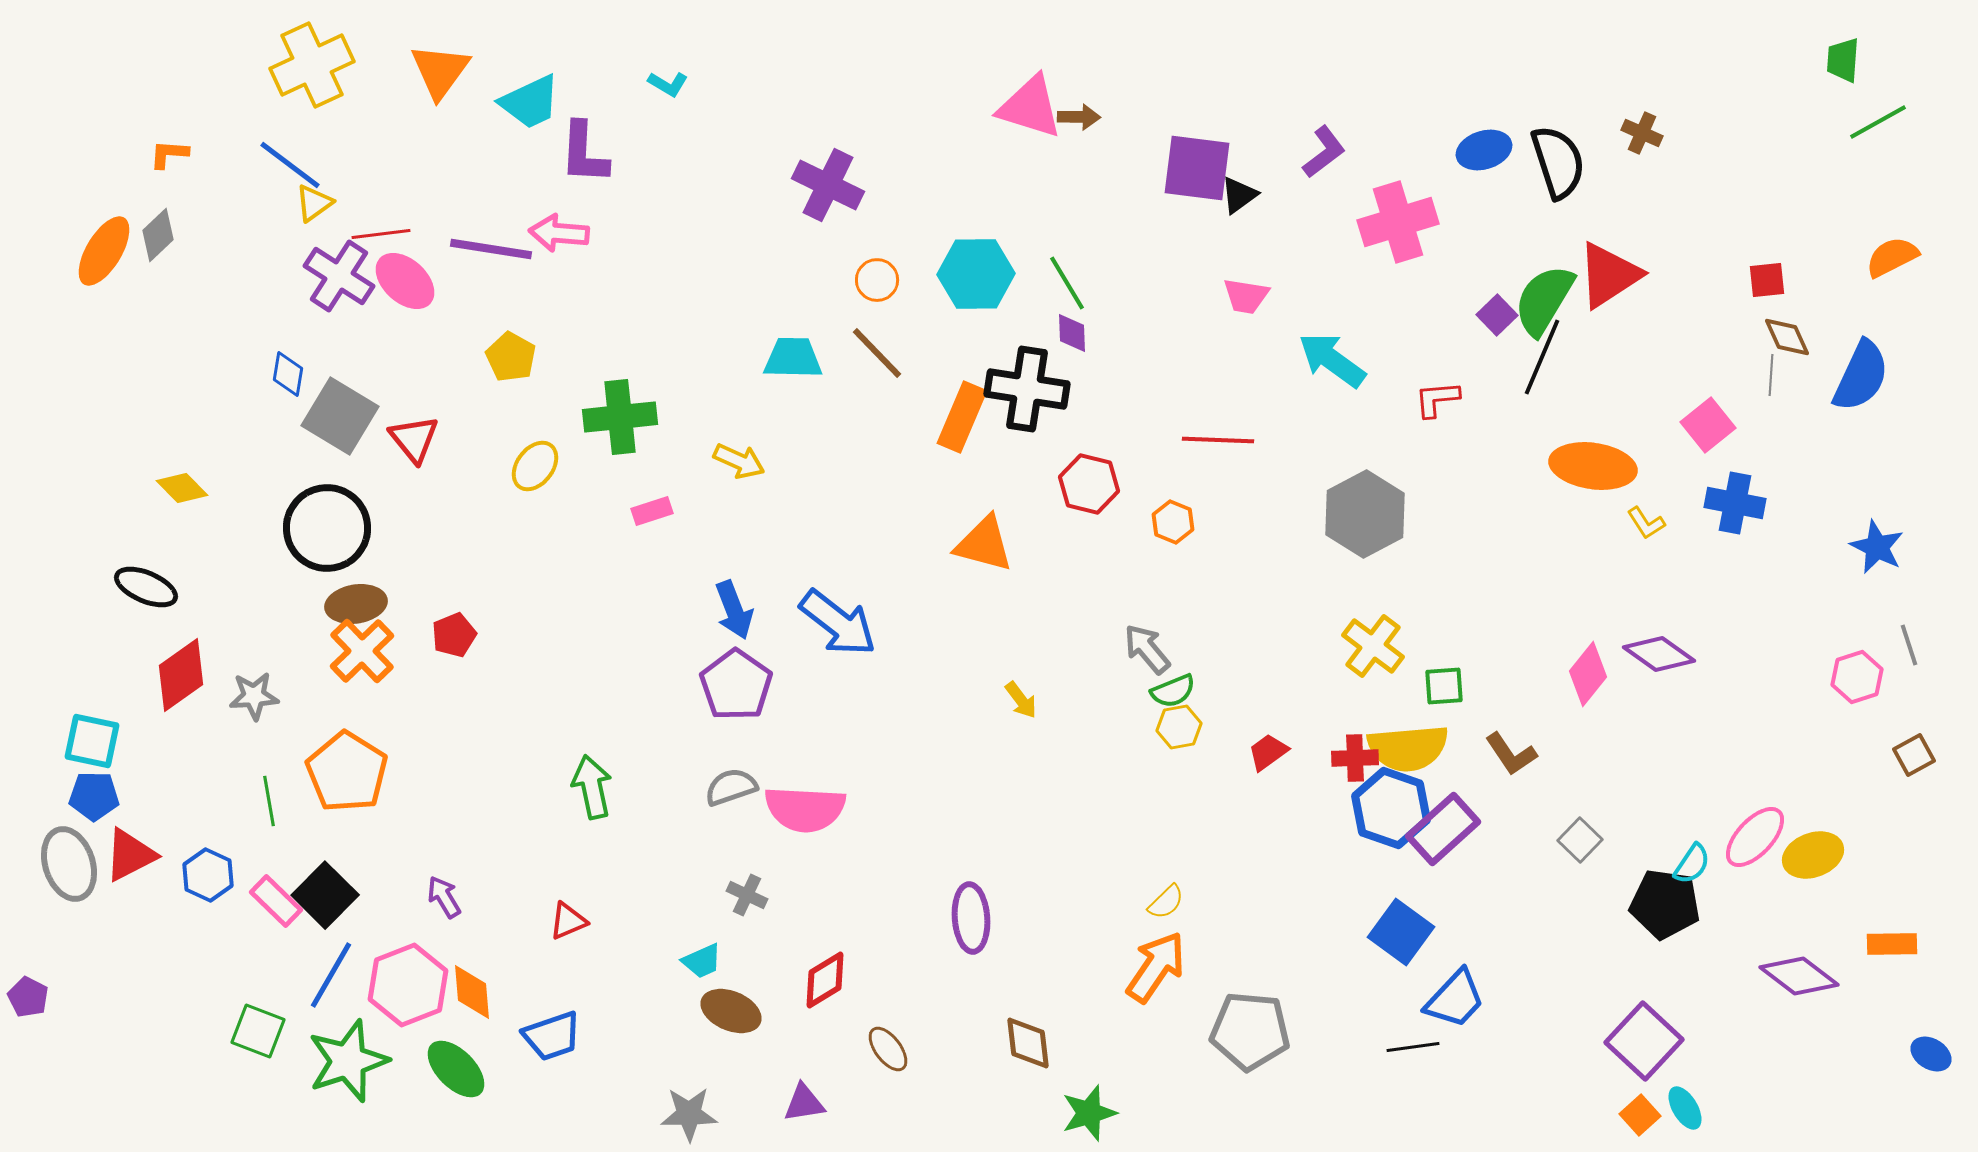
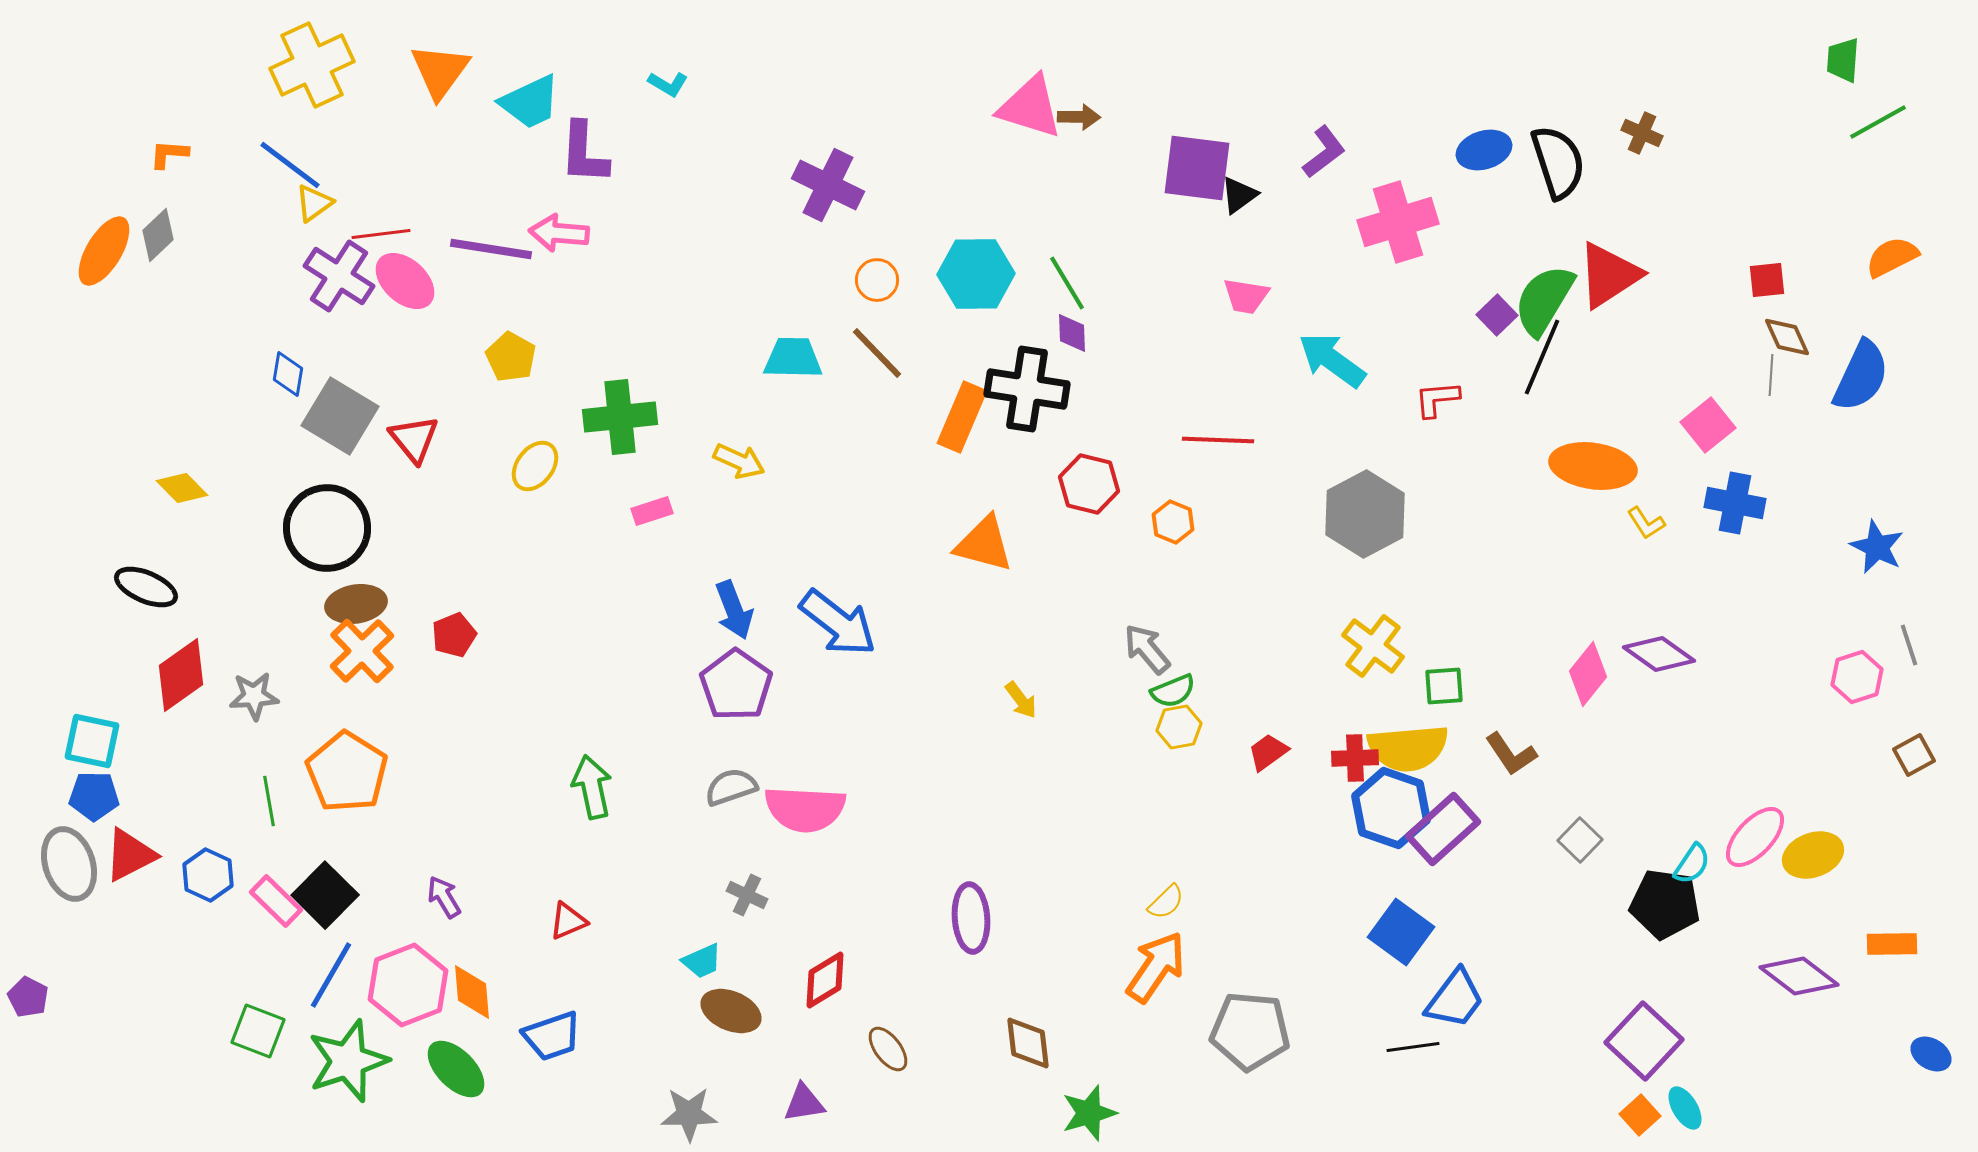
blue trapezoid at (1455, 999): rotated 6 degrees counterclockwise
